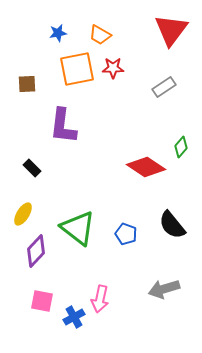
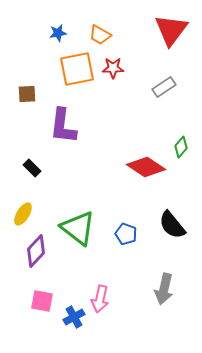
brown square: moved 10 px down
gray arrow: rotated 60 degrees counterclockwise
